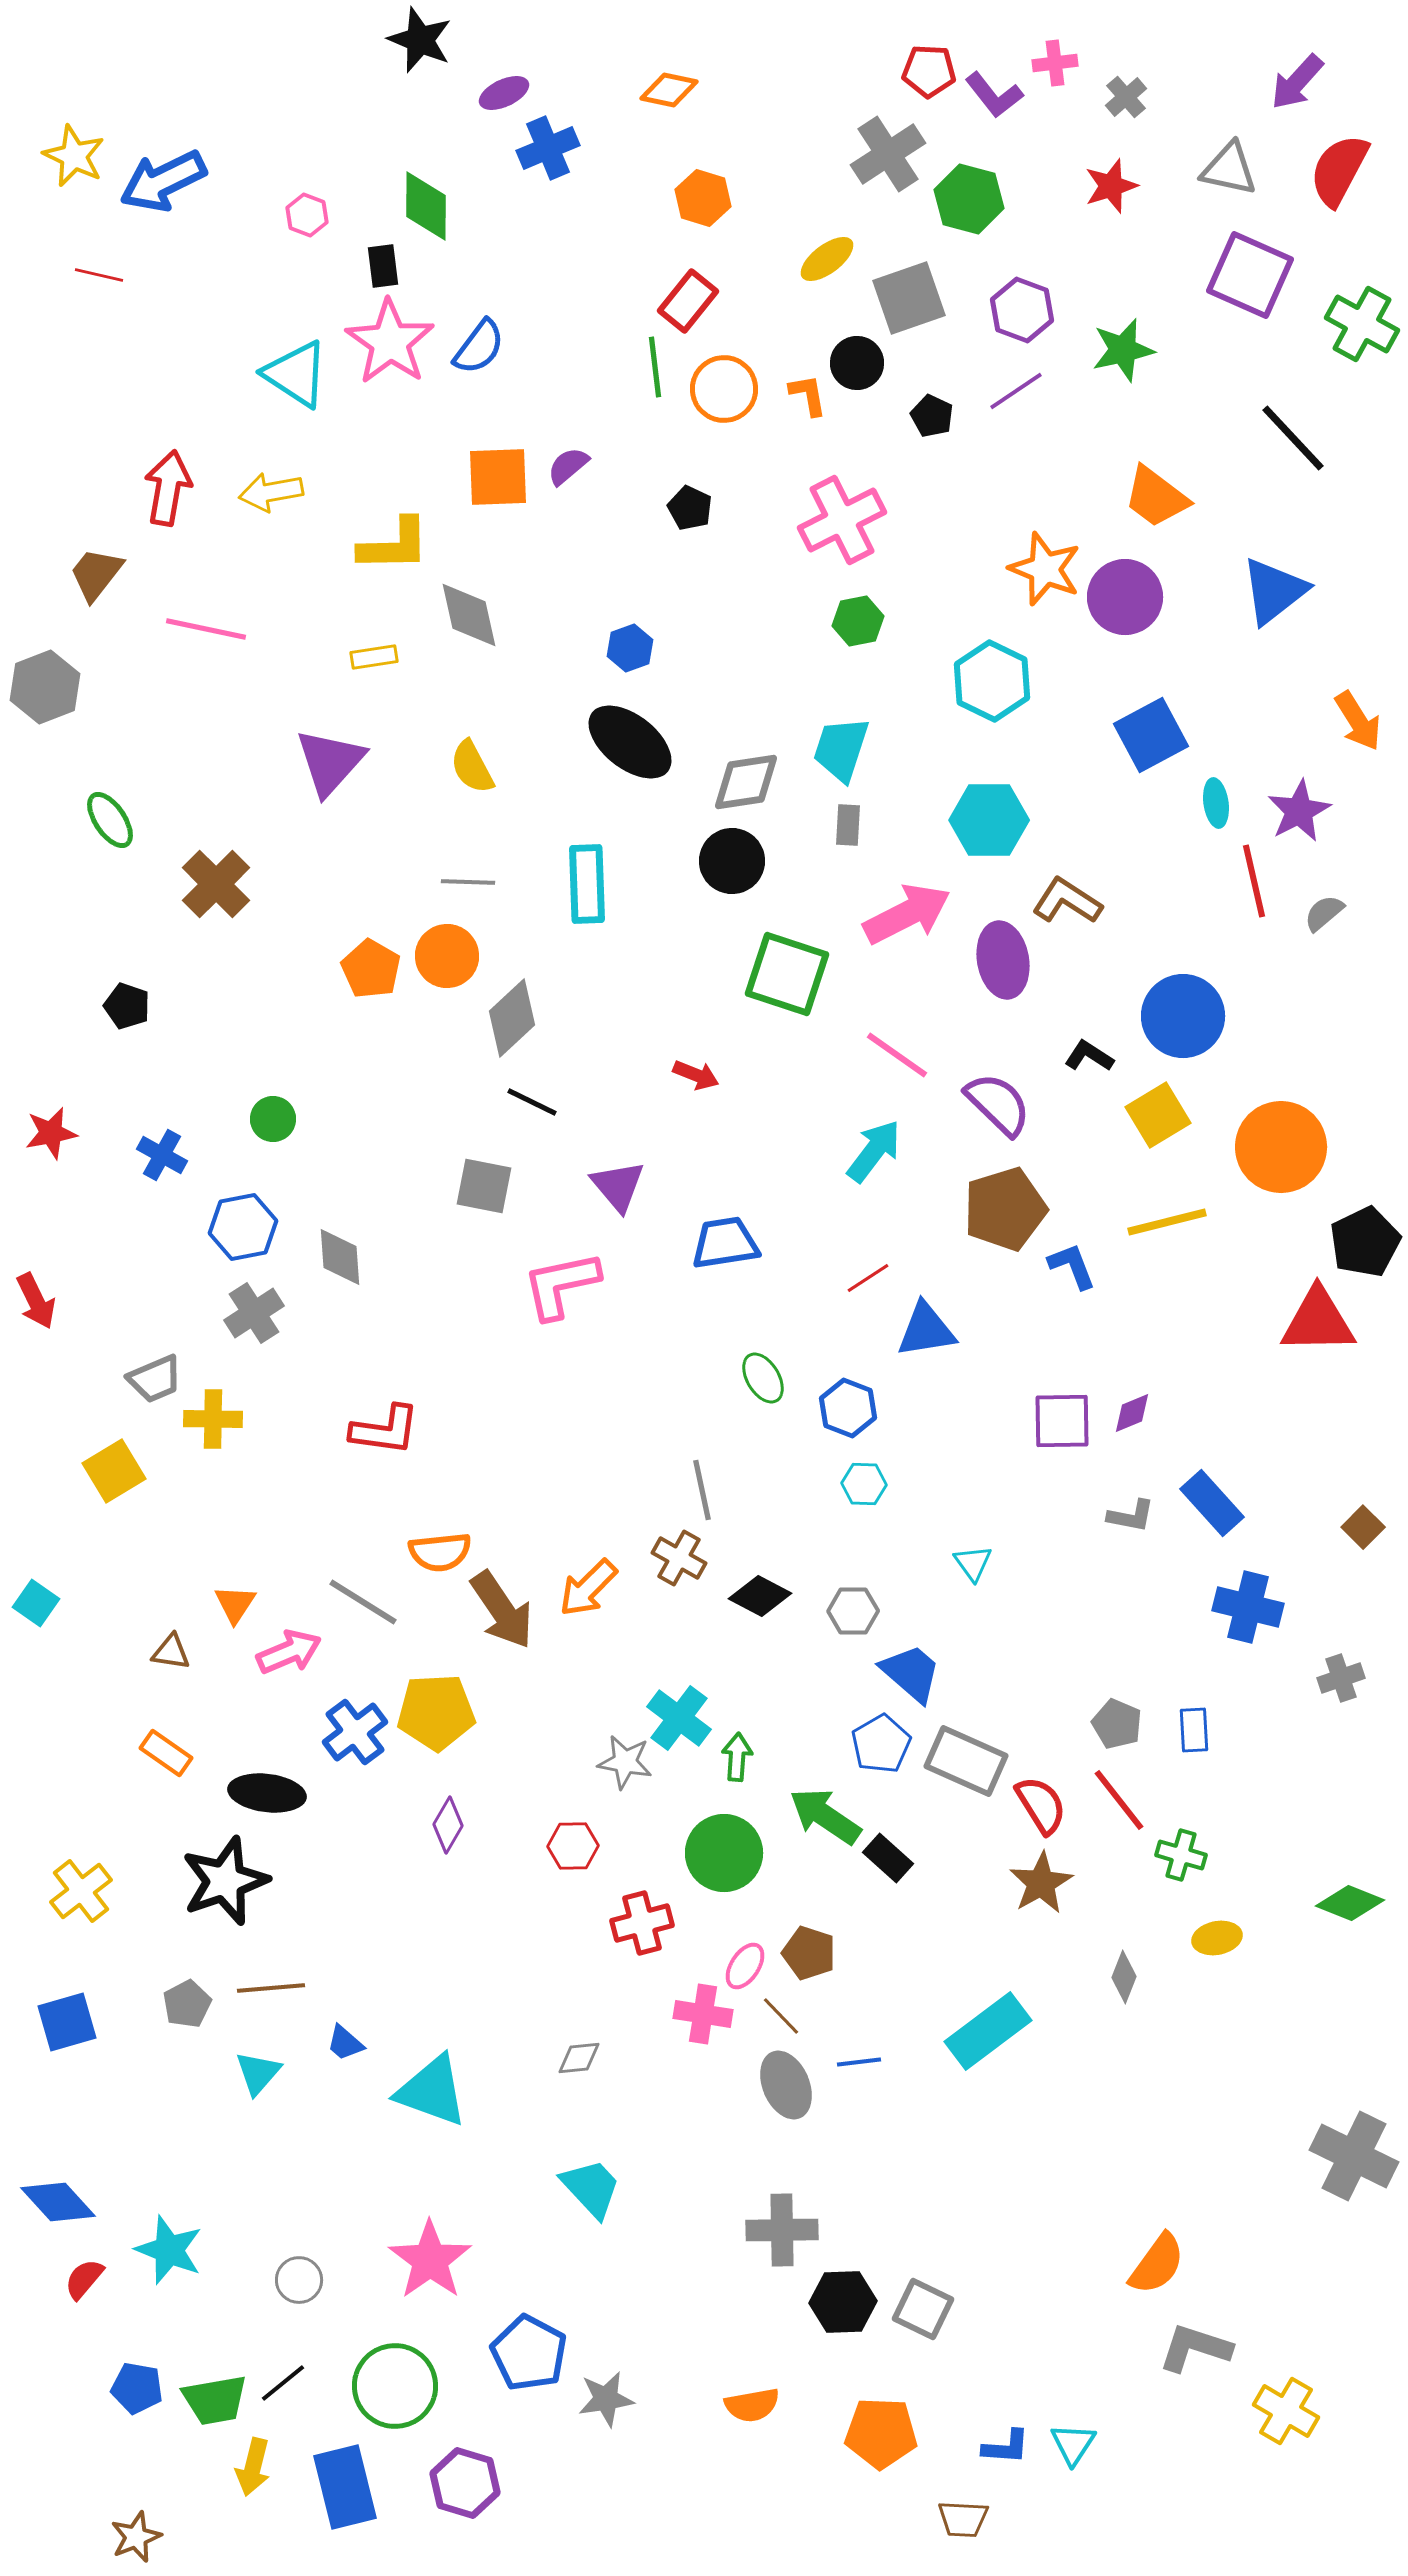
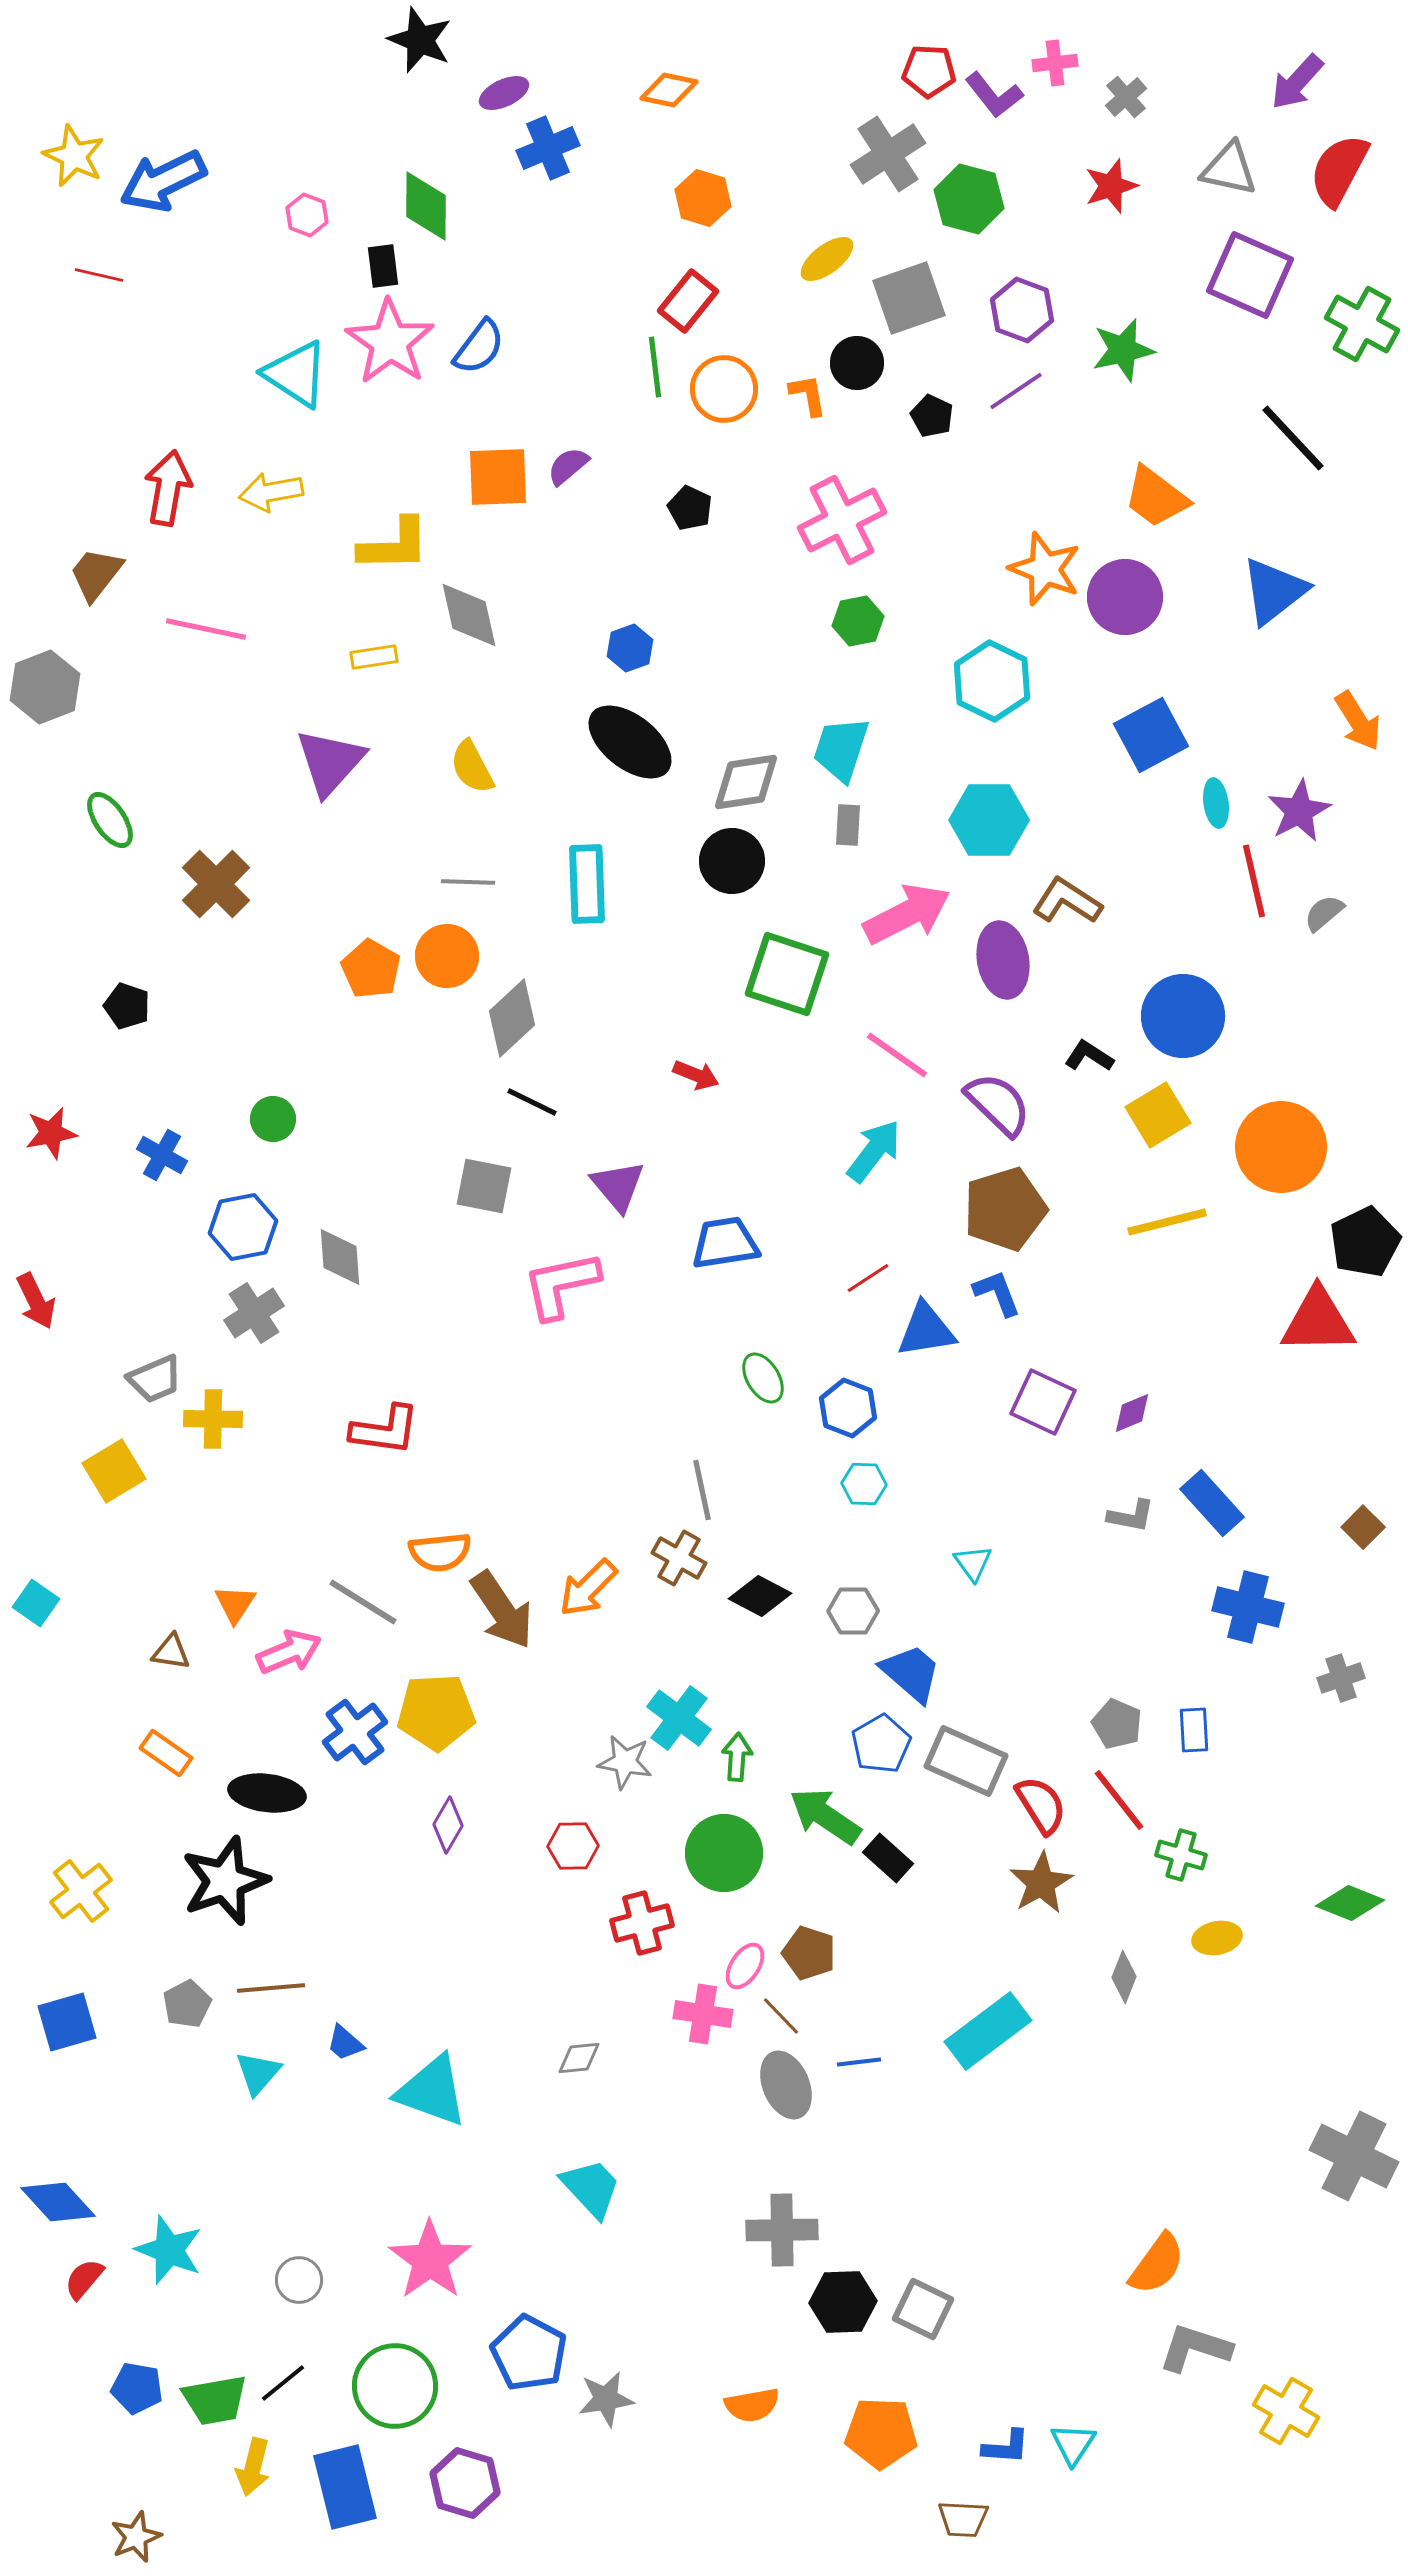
blue L-shape at (1072, 1266): moved 75 px left, 27 px down
purple square at (1062, 1421): moved 19 px left, 19 px up; rotated 26 degrees clockwise
